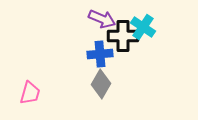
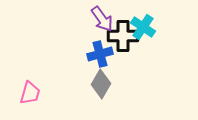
purple arrow: rotated 32 degrees clockwise
blue cross: rotated 10 degrees counterclockwise
